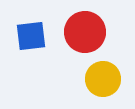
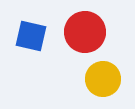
blue square: rotated 20 degrees clockwise
